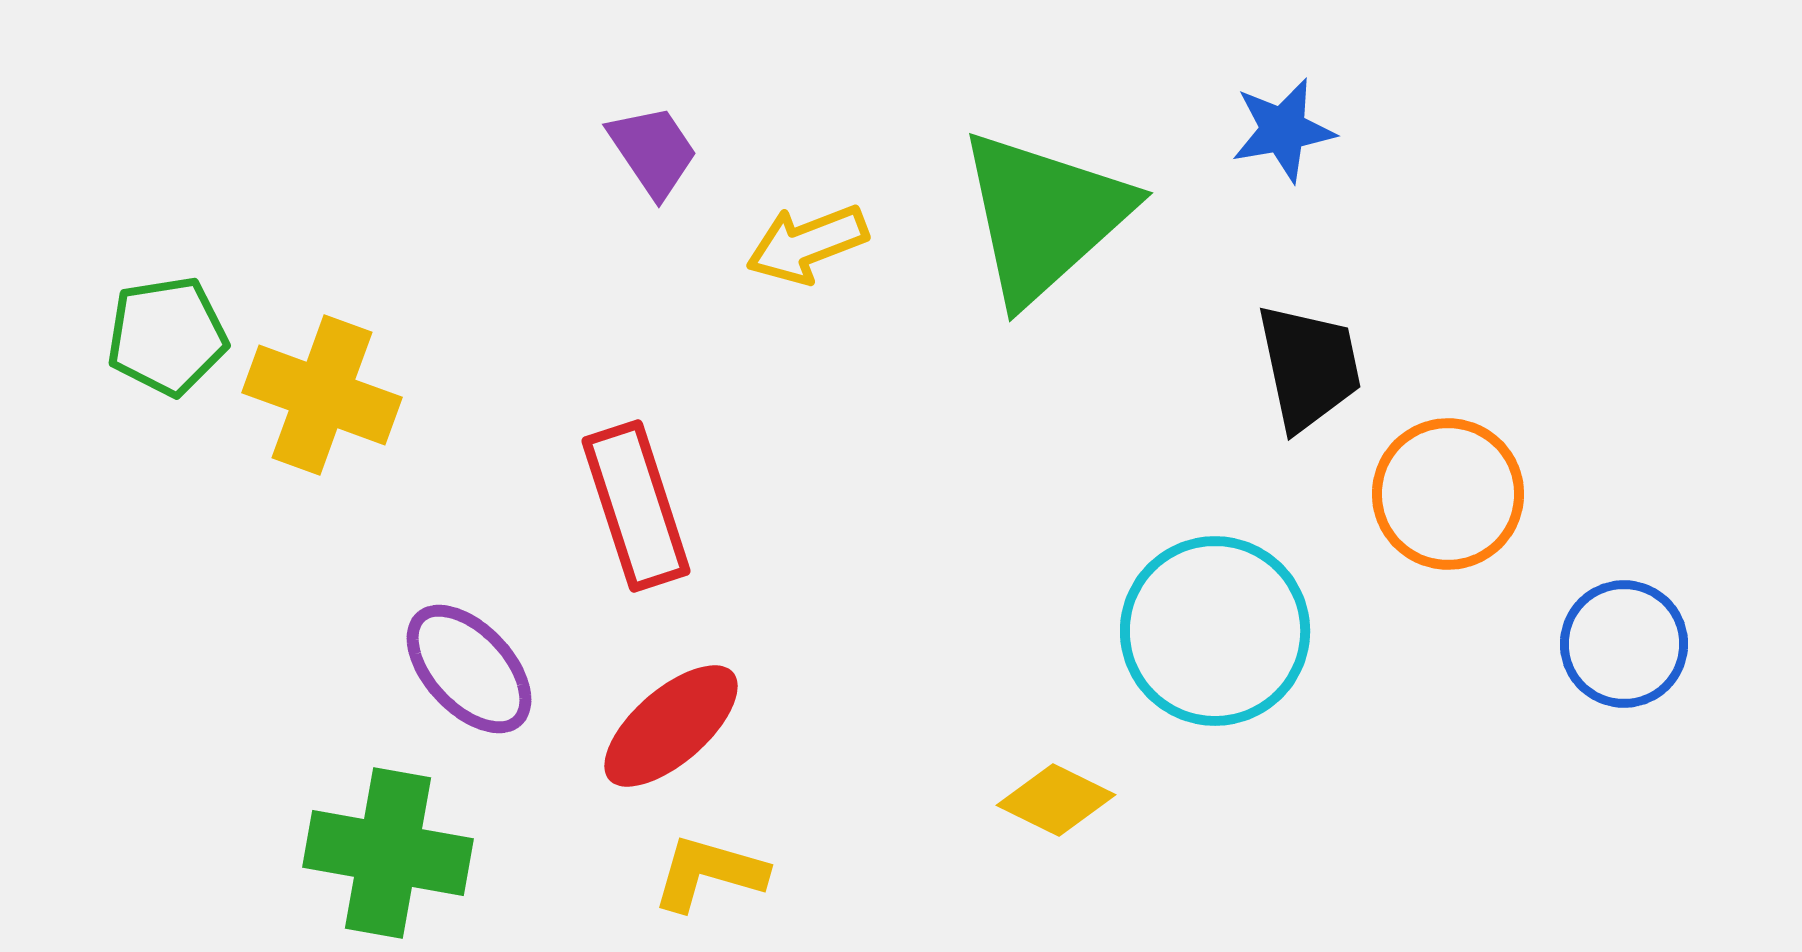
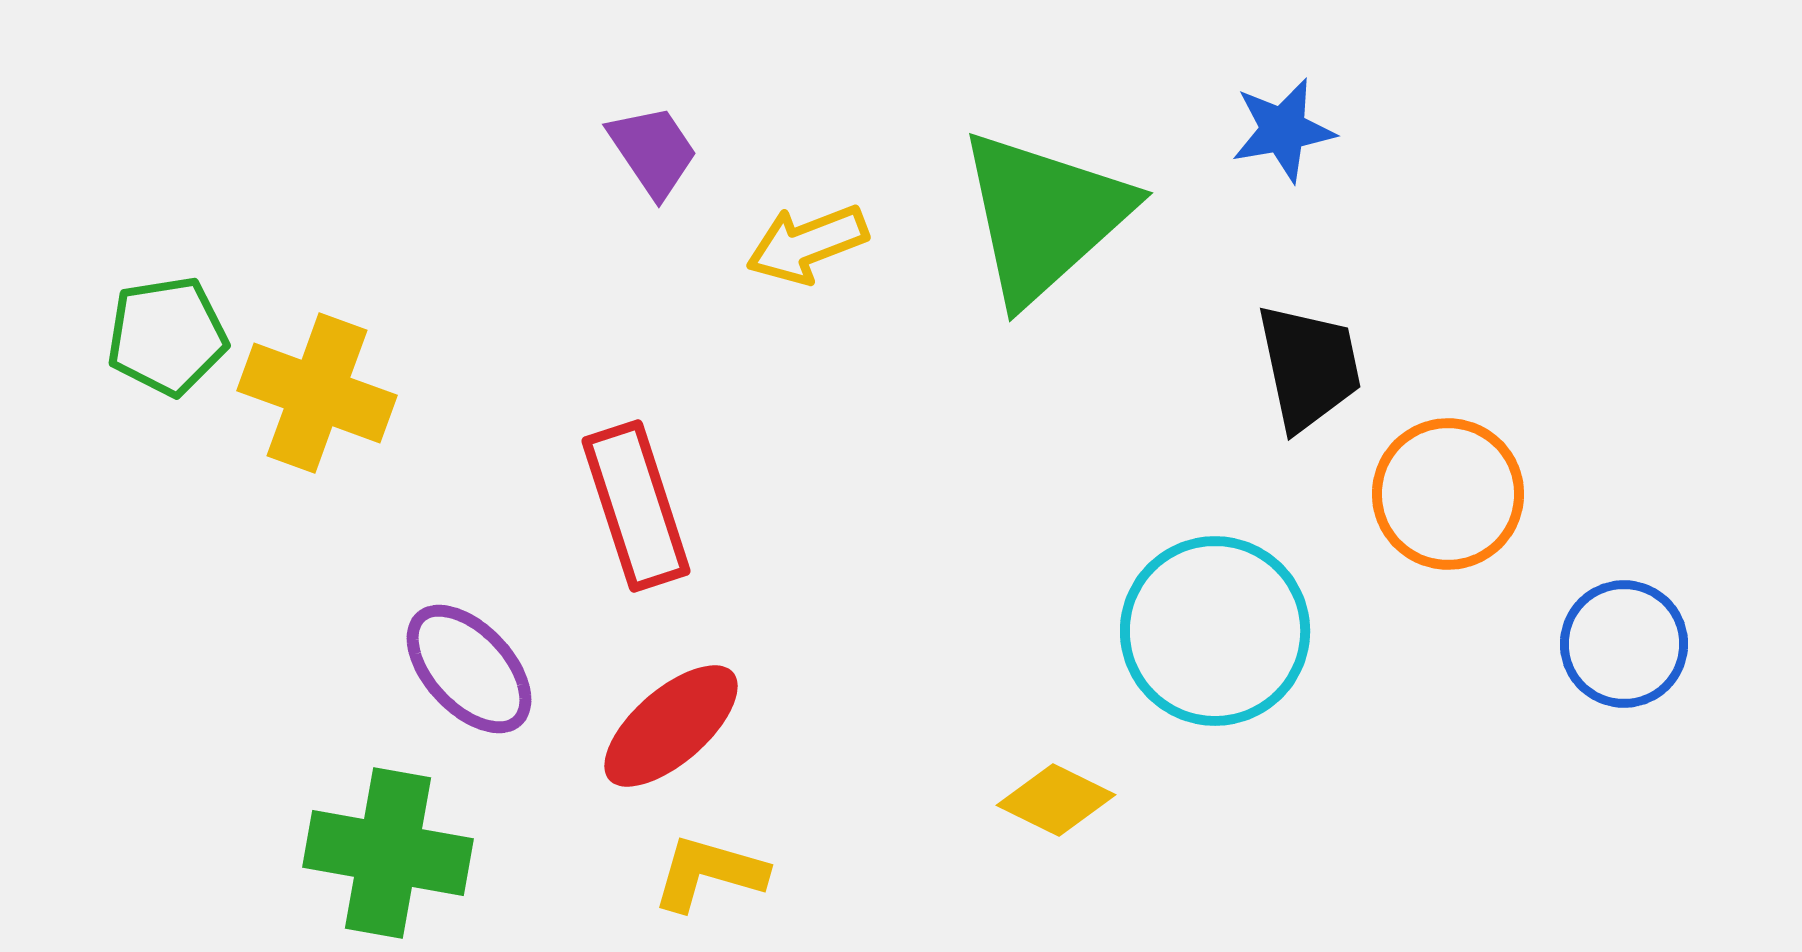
yellow cross: moved 5 px left, 2 px up
